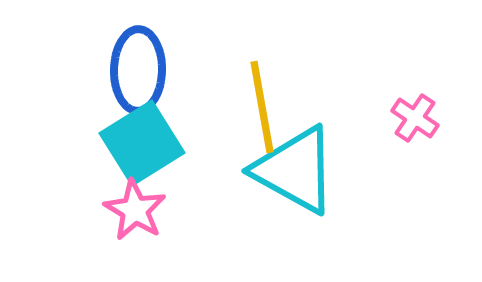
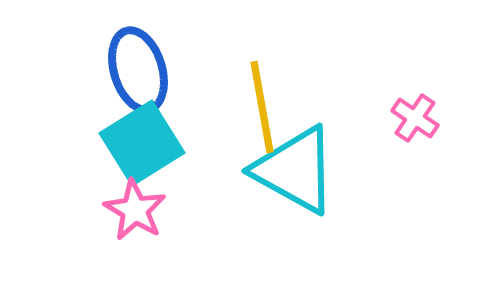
blue ellipse: rotated 18 degrees counterclockwise
